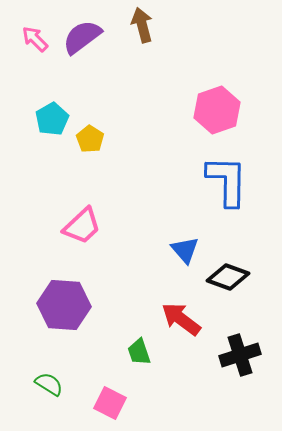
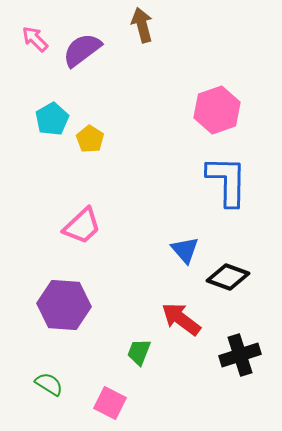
purple semicircle: moved 13 px down
green trapezoid: rotated 40 degrees clockwise
